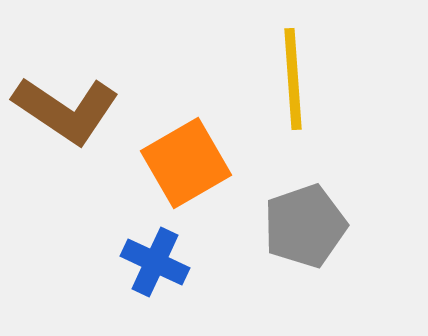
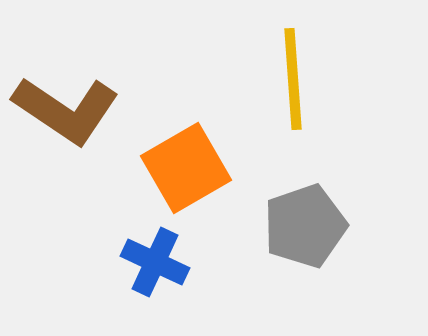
orange square: moved 5 px down
